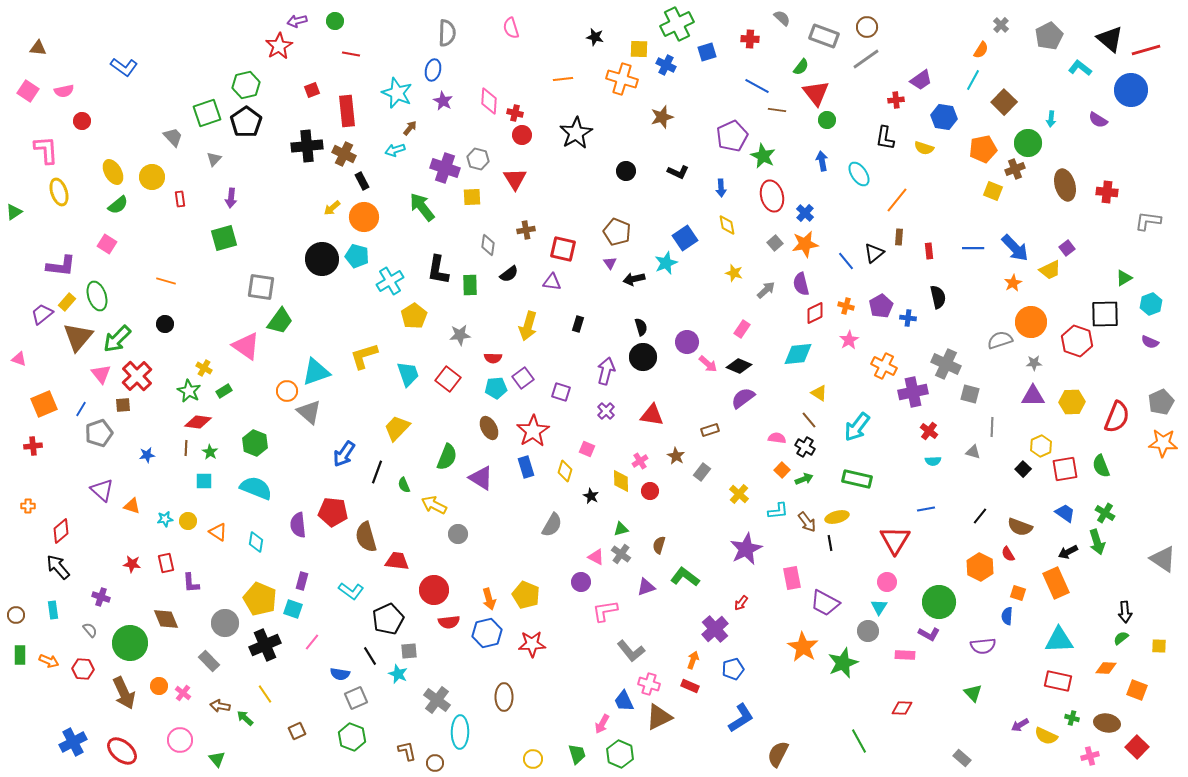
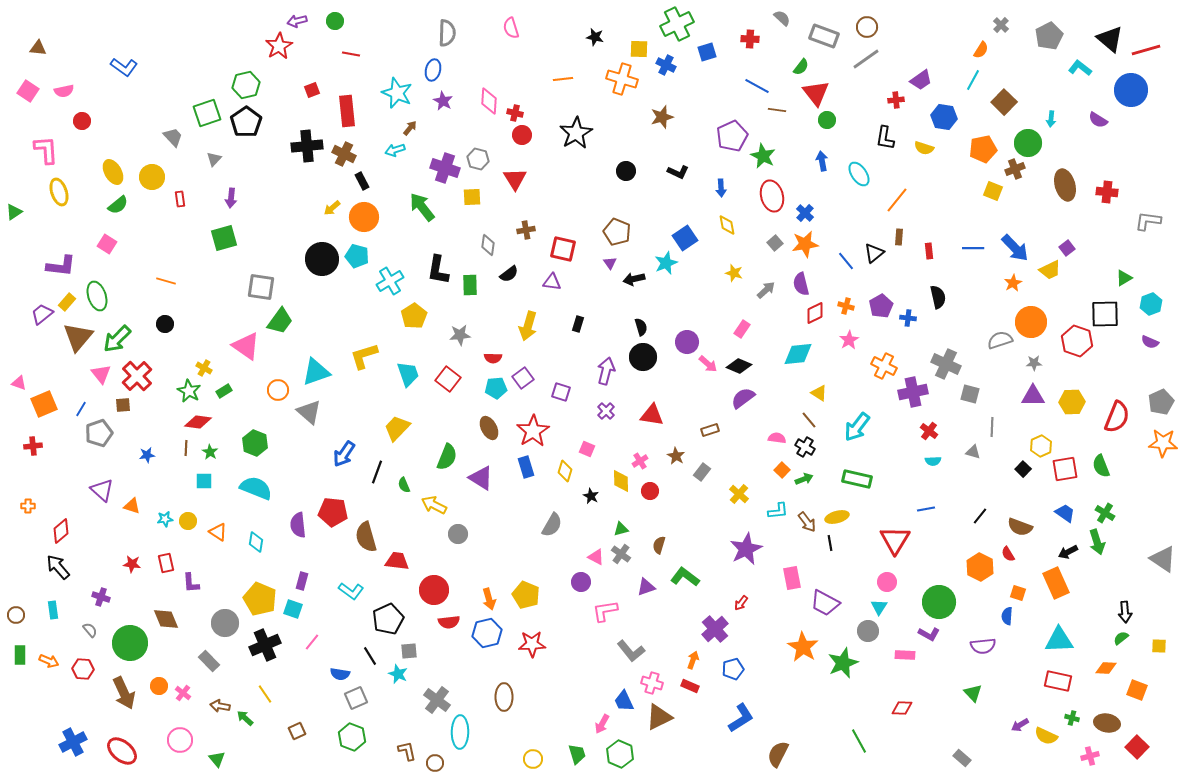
pink triangle at (19, 359): moved 24 px down
orange circle at (287, 391): moved 9 px left, 1 px up
pink cross at (649, 684): moved 3 px right, 1 px up
